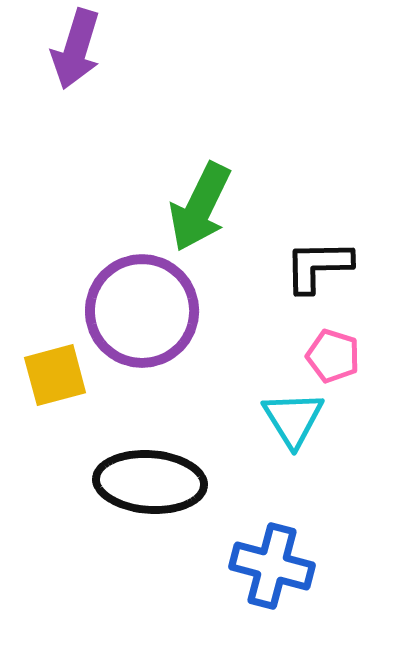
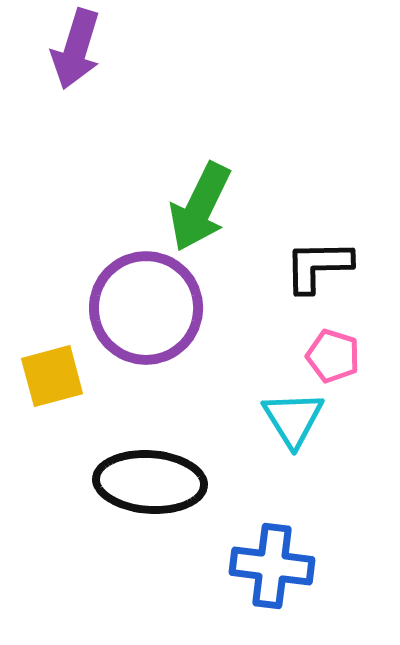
purple circle: moved 4 px right, 3 px up
yellow square: moved 3 px left, 1 px down
blue cross: rotated 8 degrees counterclockwise
